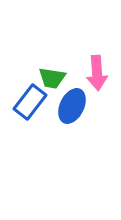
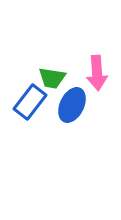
blue ellipse: moved 1 px up
